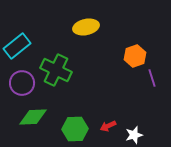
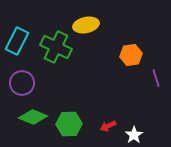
yellow ellipse: moved 2 px up
cyan rectangle: moved 5 px up; rotated 24 degrees counterclockwise
orange hexagon: moved 4 px left, 1 px up; rotated 10 degrees clockwise
green cross: moved 23 px up
purple line: moved 4 px right
green diamond: rotated 24 degrees clockwise
green hexagon: moved 6 px left, 5 px up
white star: rotated 18 degrees counterclockwise
